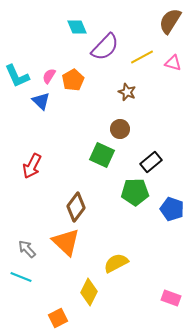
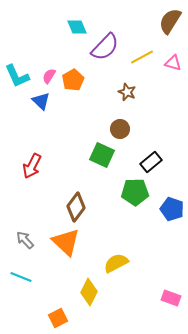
gray arrow: moved 2 px left, 9 px up
